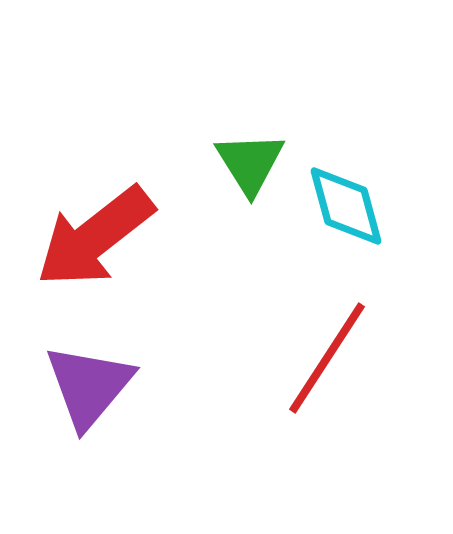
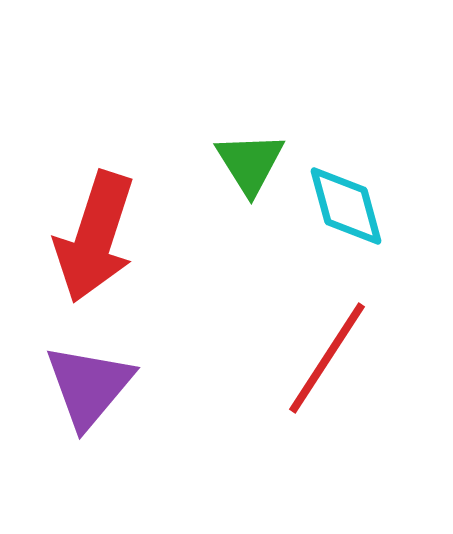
red arrow: rotated 34 degrees counterclockwise
